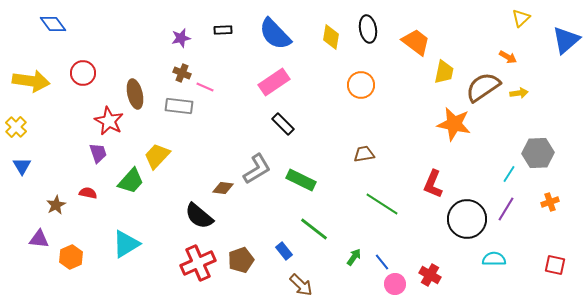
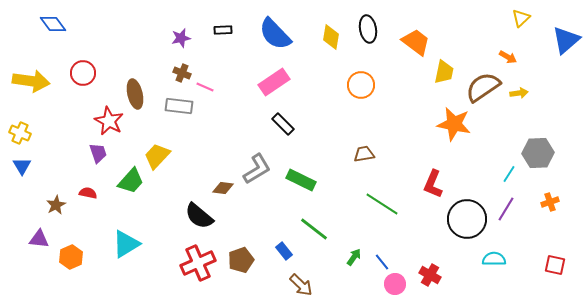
yellow cross at (16, 127): moved 4 px right, 6 px down; rotated 20 degrees counterclockwise
